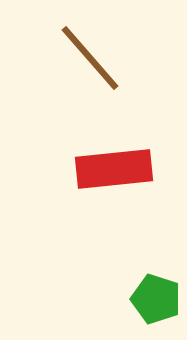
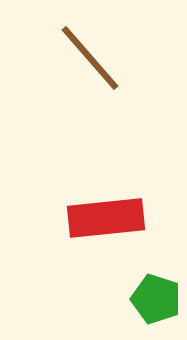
red rectangle: moved 8 px left, 49 px down
